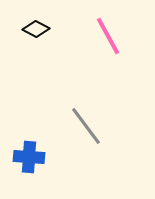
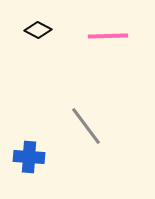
black diamond: moved 2 px right, 1 px down
pink line: rotated 63 degrees counterclockwise
